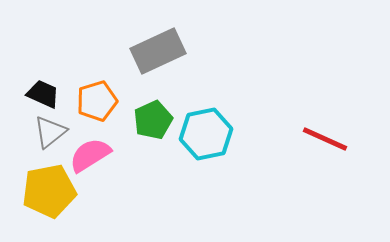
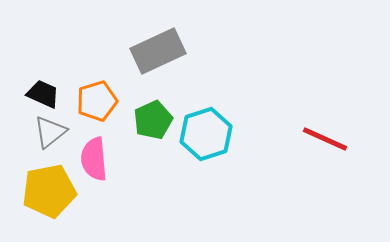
cyan hexagon: rotated 6 degrees counterclockwise
pink semicircle: moved 4 px right, 4 px down; rotated 63 degrees counterclockwise
